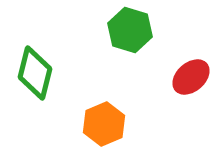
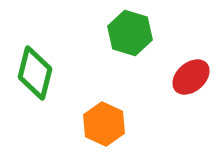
green hexagon: moved 3 px down
orange hexagon: rotated 12 degrees counterclockwise
